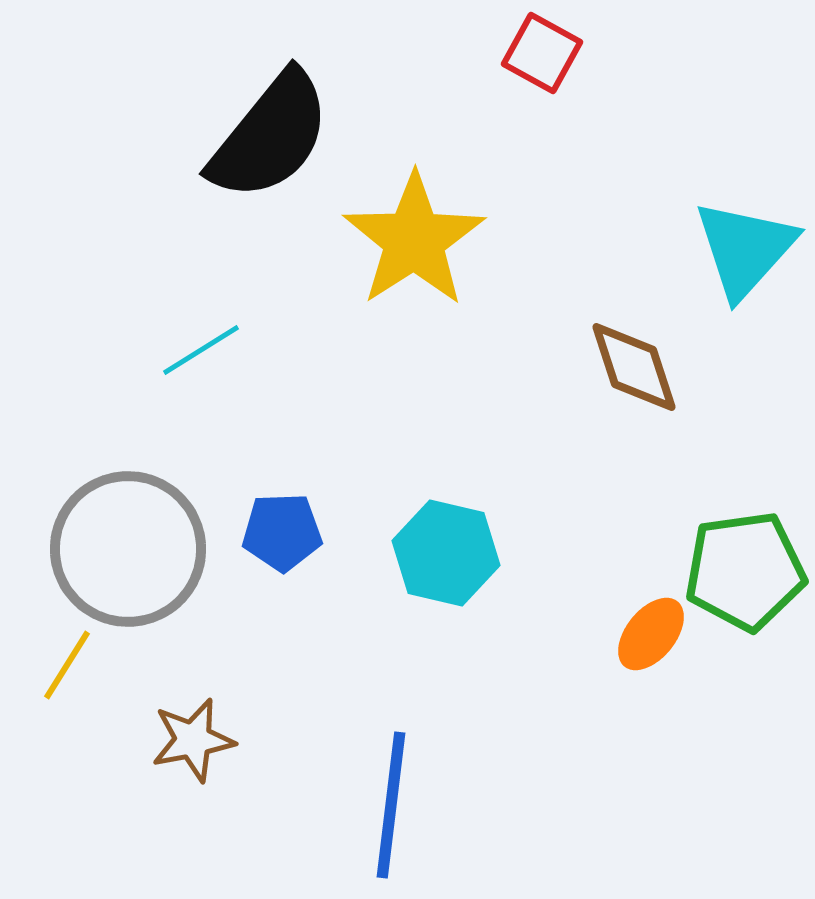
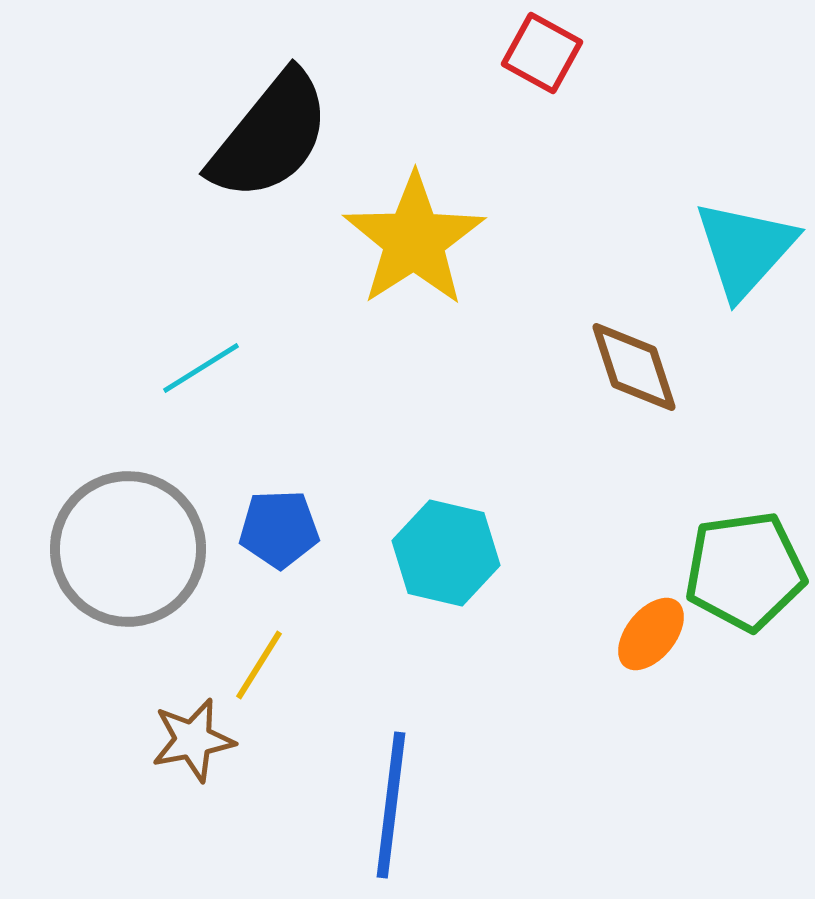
cyan line: moved 18 px down
blue pentagon: moved 3 px left, 3 px up
yellow line: moved 192 px right
